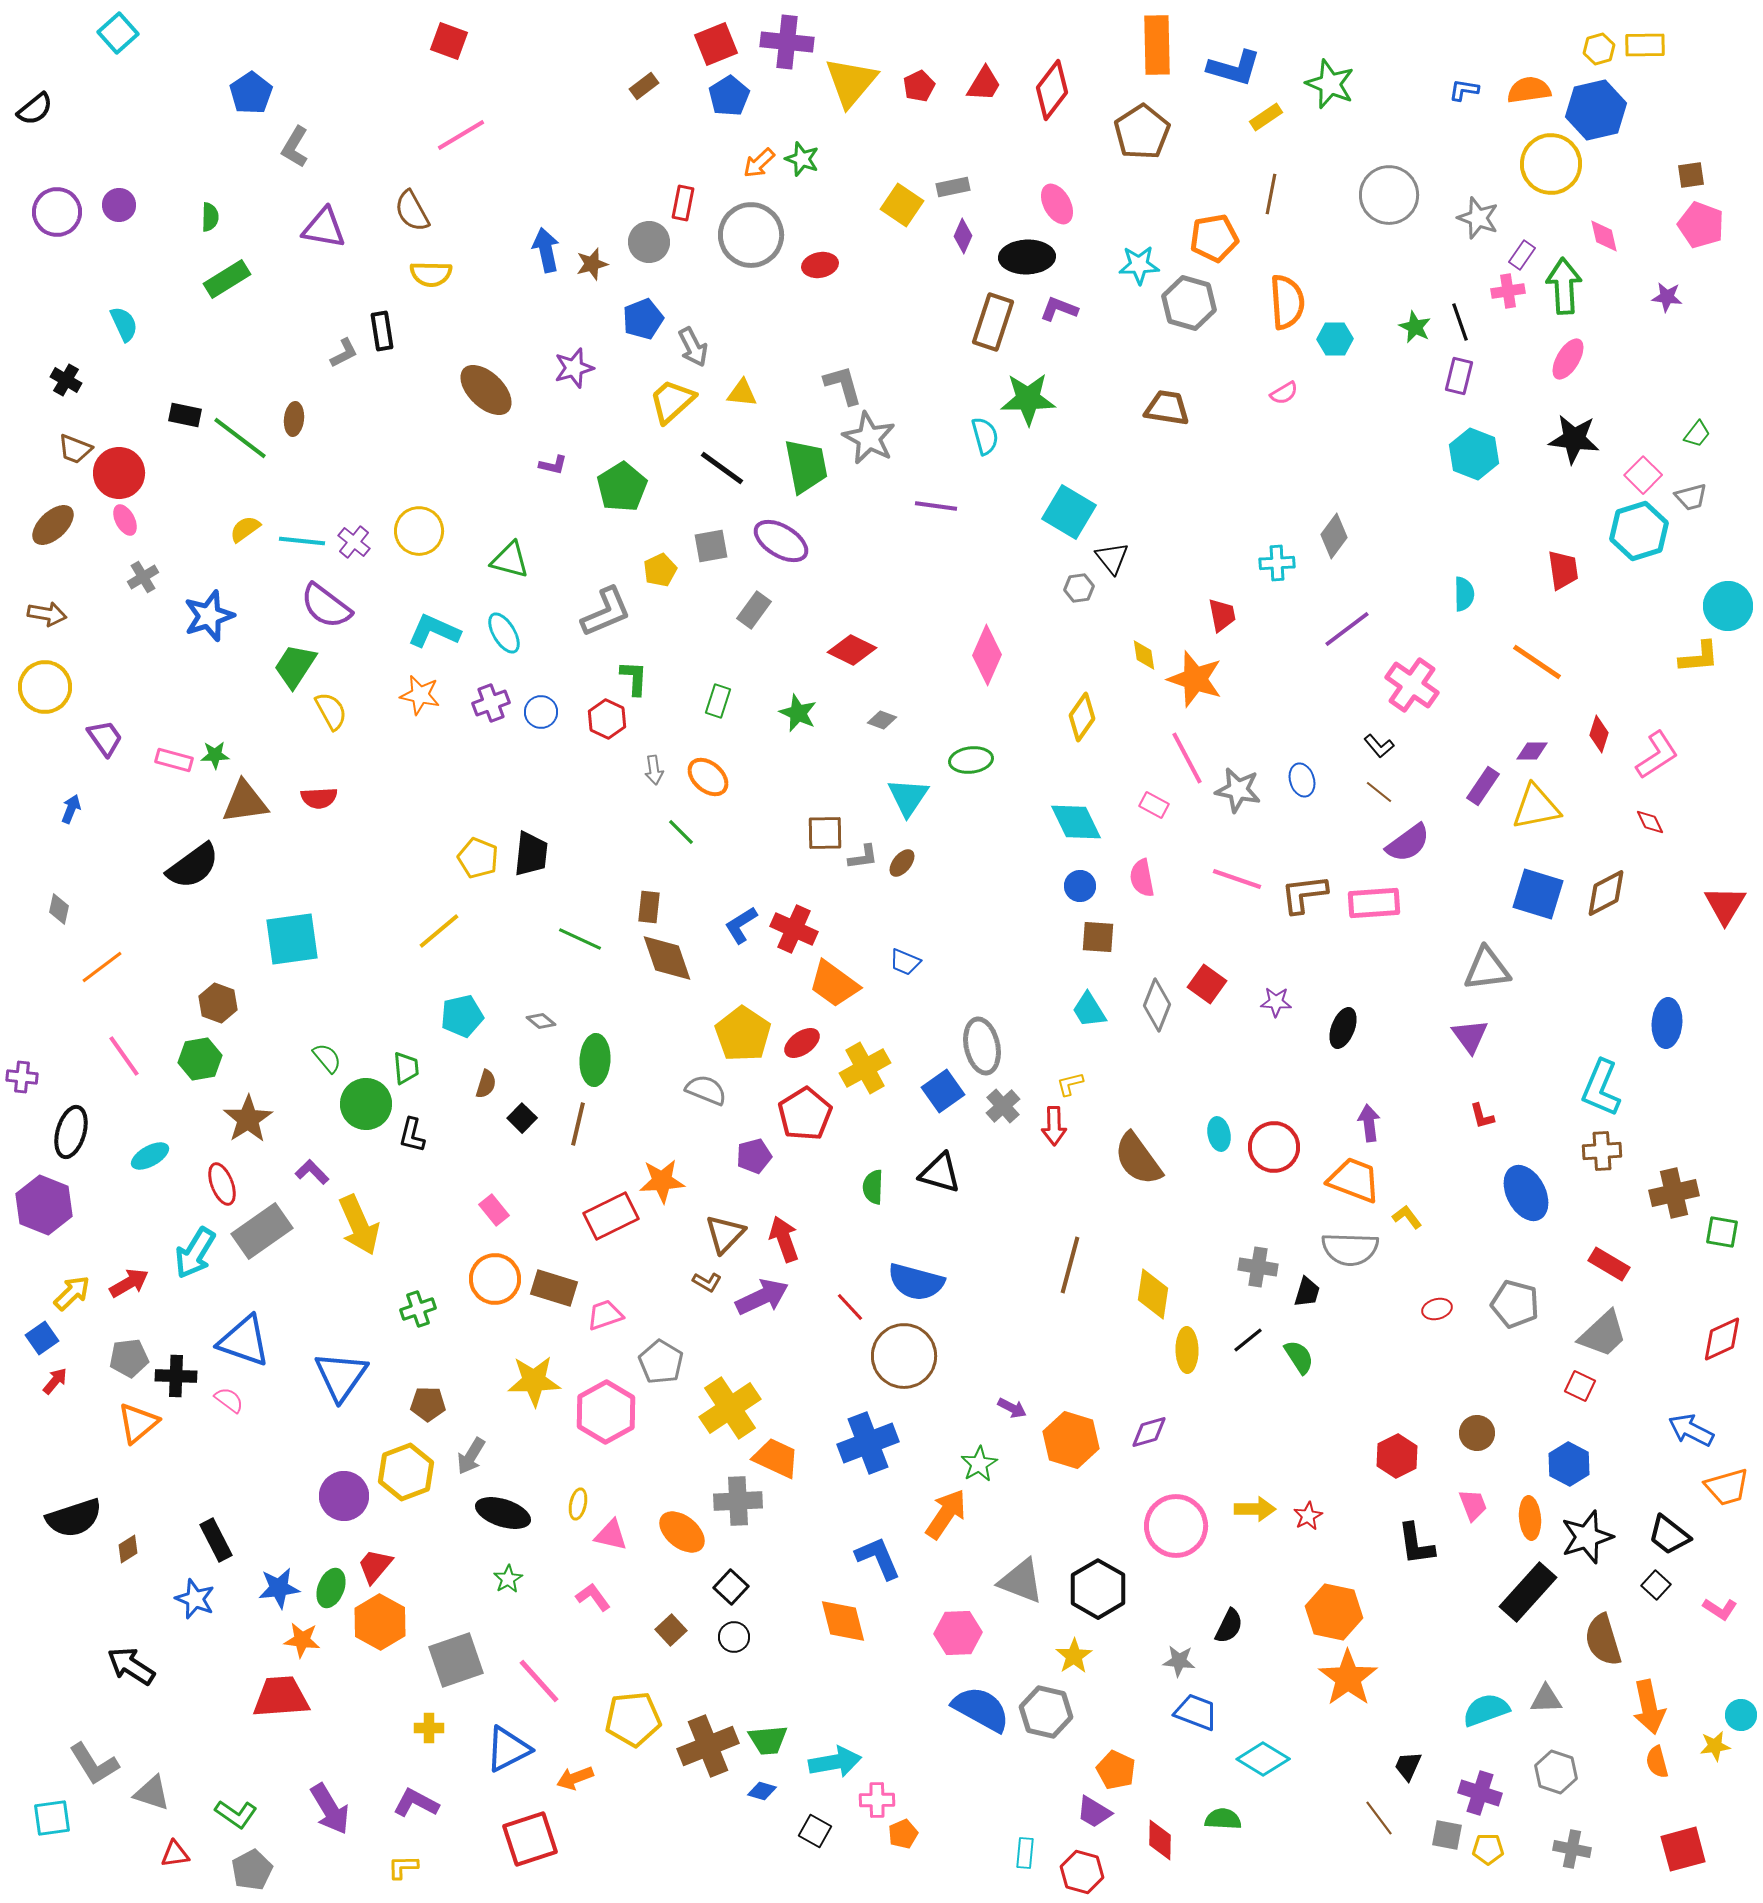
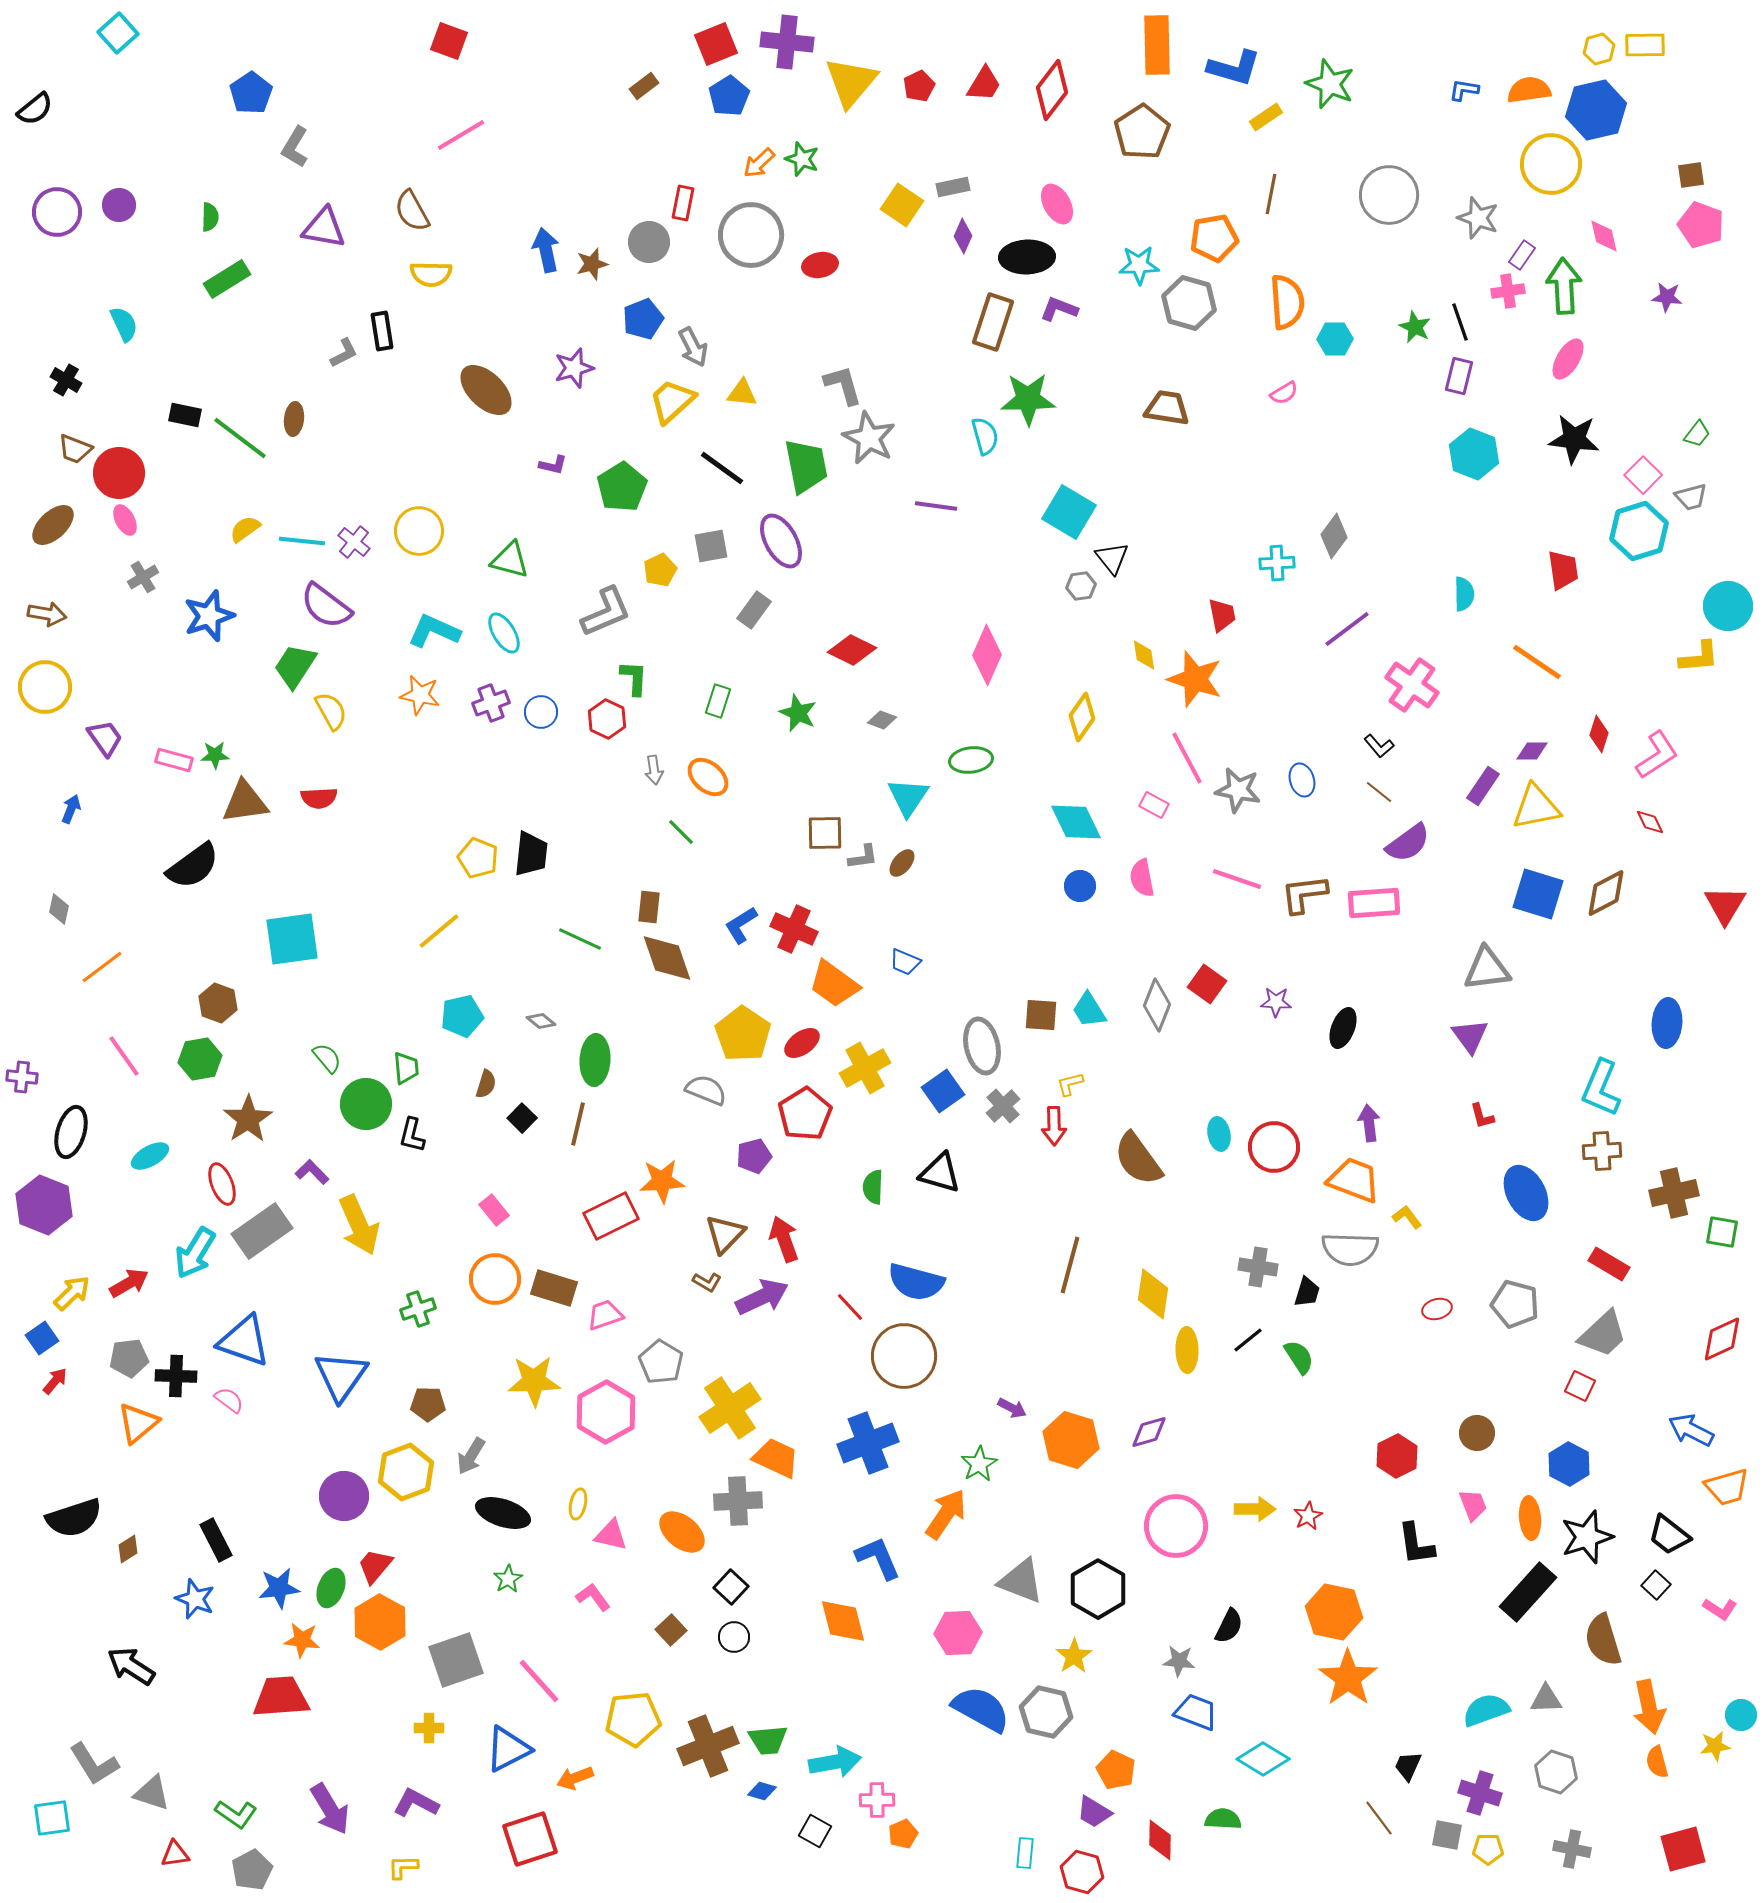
purple ellipse at (781, 541): rotated 30 degrees clockwise
gray hexagon at (1079, 588): moved 2 px right, 2 px up
brown square at (1098, 937): moved 57 px left, 78 px down
